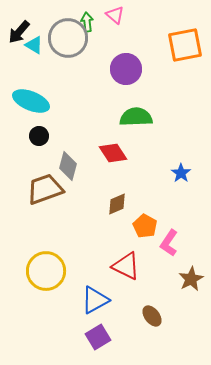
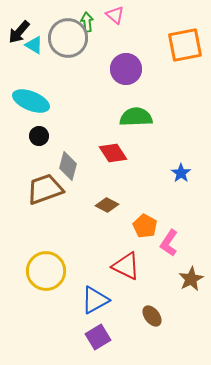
brown diamond: moved 10 px left, 1 px down; rotated 50 degrees clockwise
